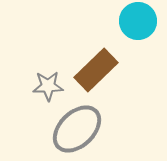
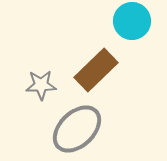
cyan circle: moved 6 px left
gray star: moved 7 px left, 1 px up
